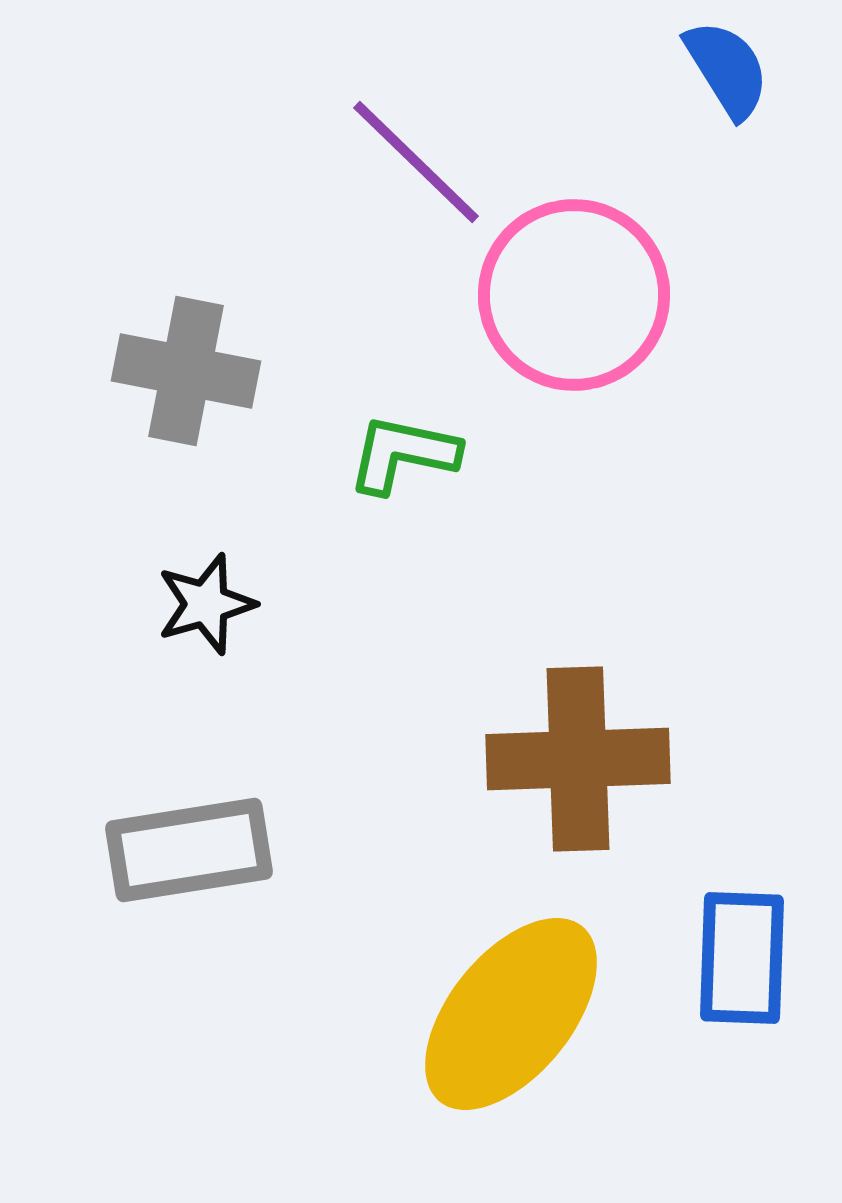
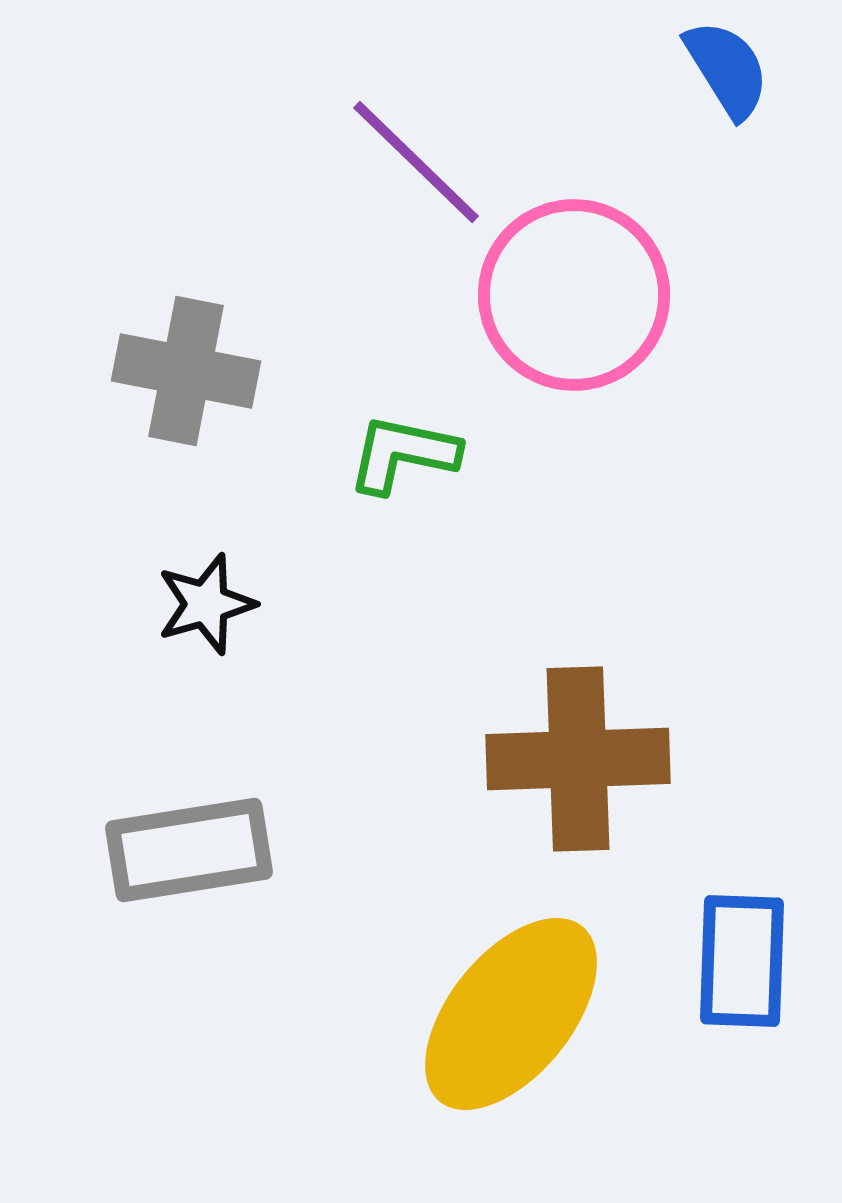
blue rectangle: moved 3 px down
